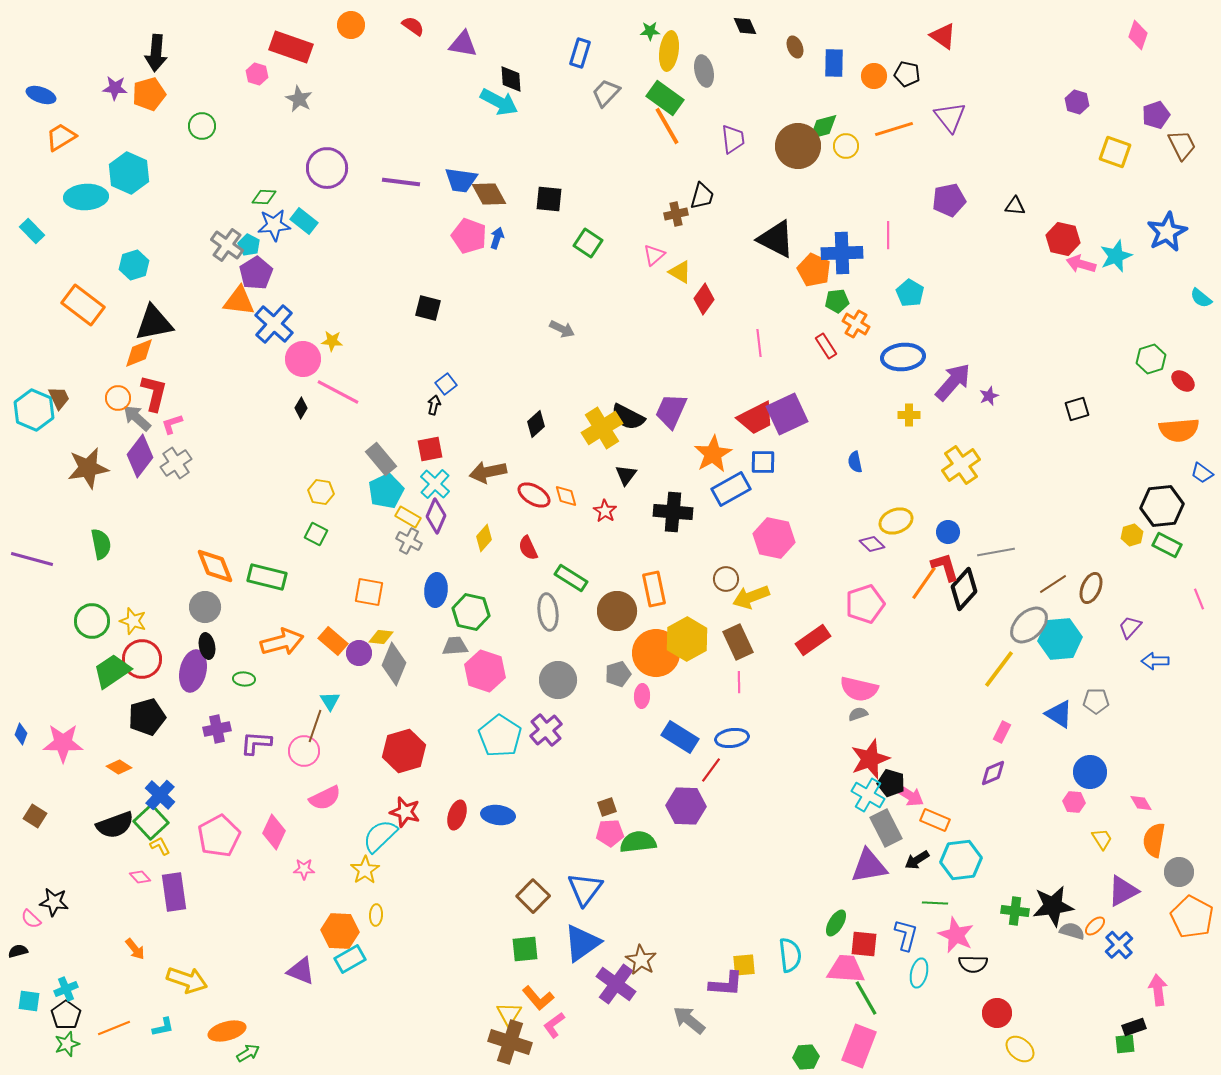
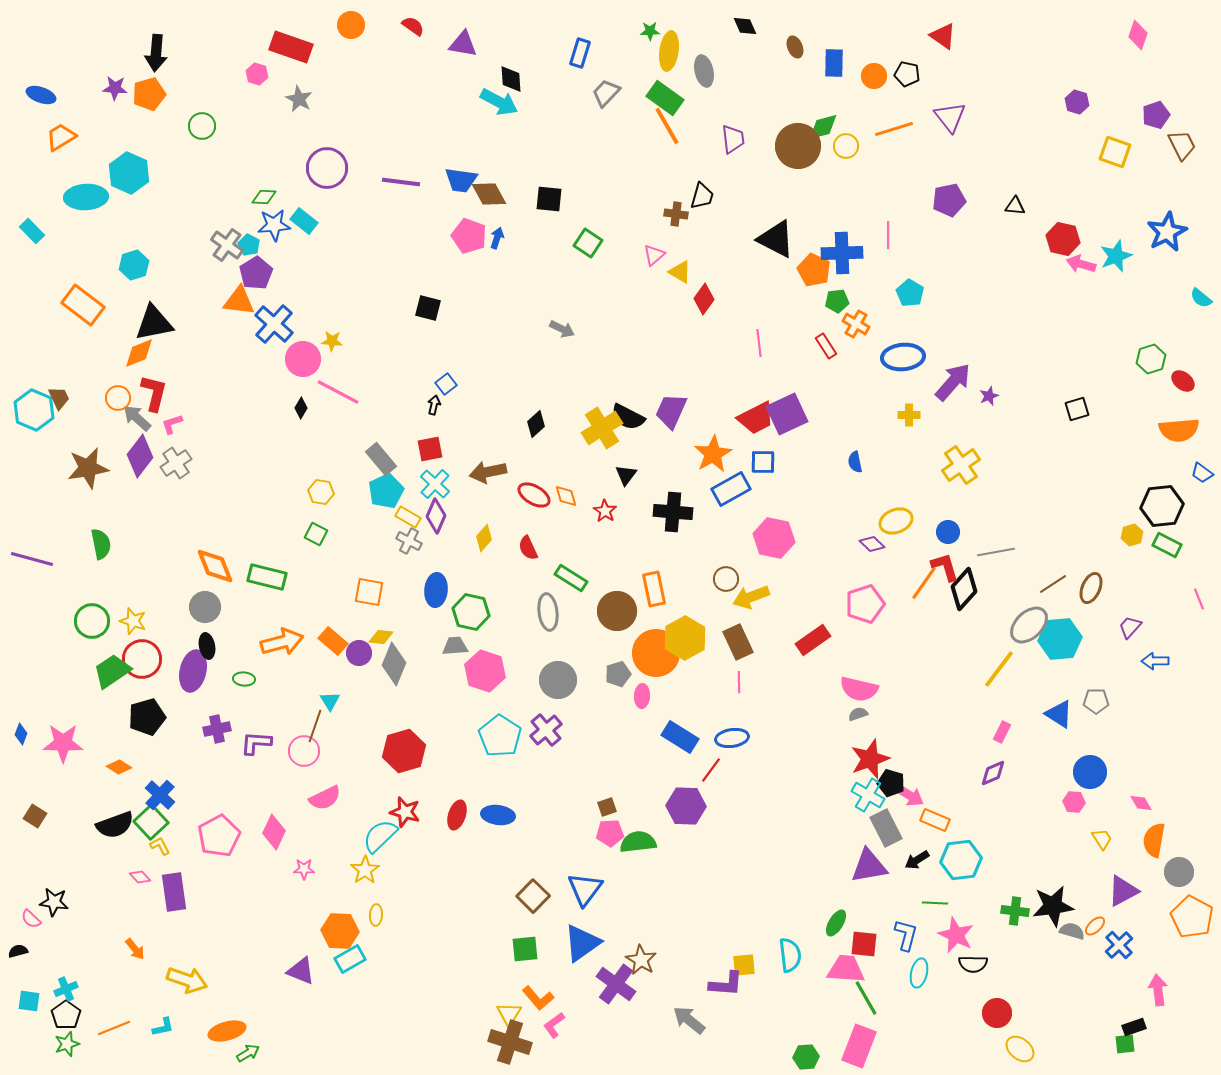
brown cross at (676, 214): rotated 20 degrees clockwise
yellow hexagon at (687, 639): moved 2 px left, 1 px up
